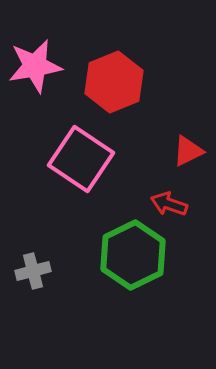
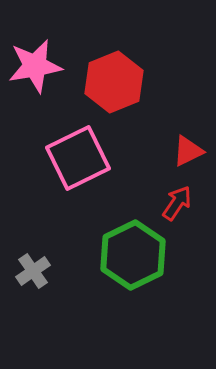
pink square: moved 3 px left, 1 px up; rotated 30 degrees clockwise
red arrow: moved 8 px right, 1 px up; rotated 105 degrees clockwise
gray cross: rotated 20 degrees counterclockwise
